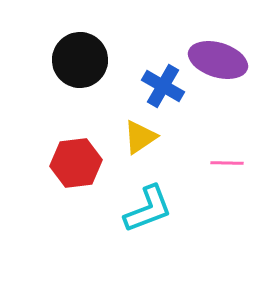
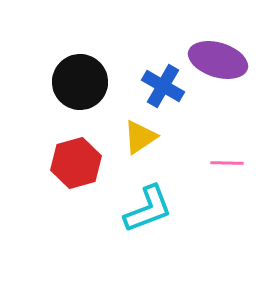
black circle: moved 22 px down
red hexagon: rotated 9 degrees counterclockwise
